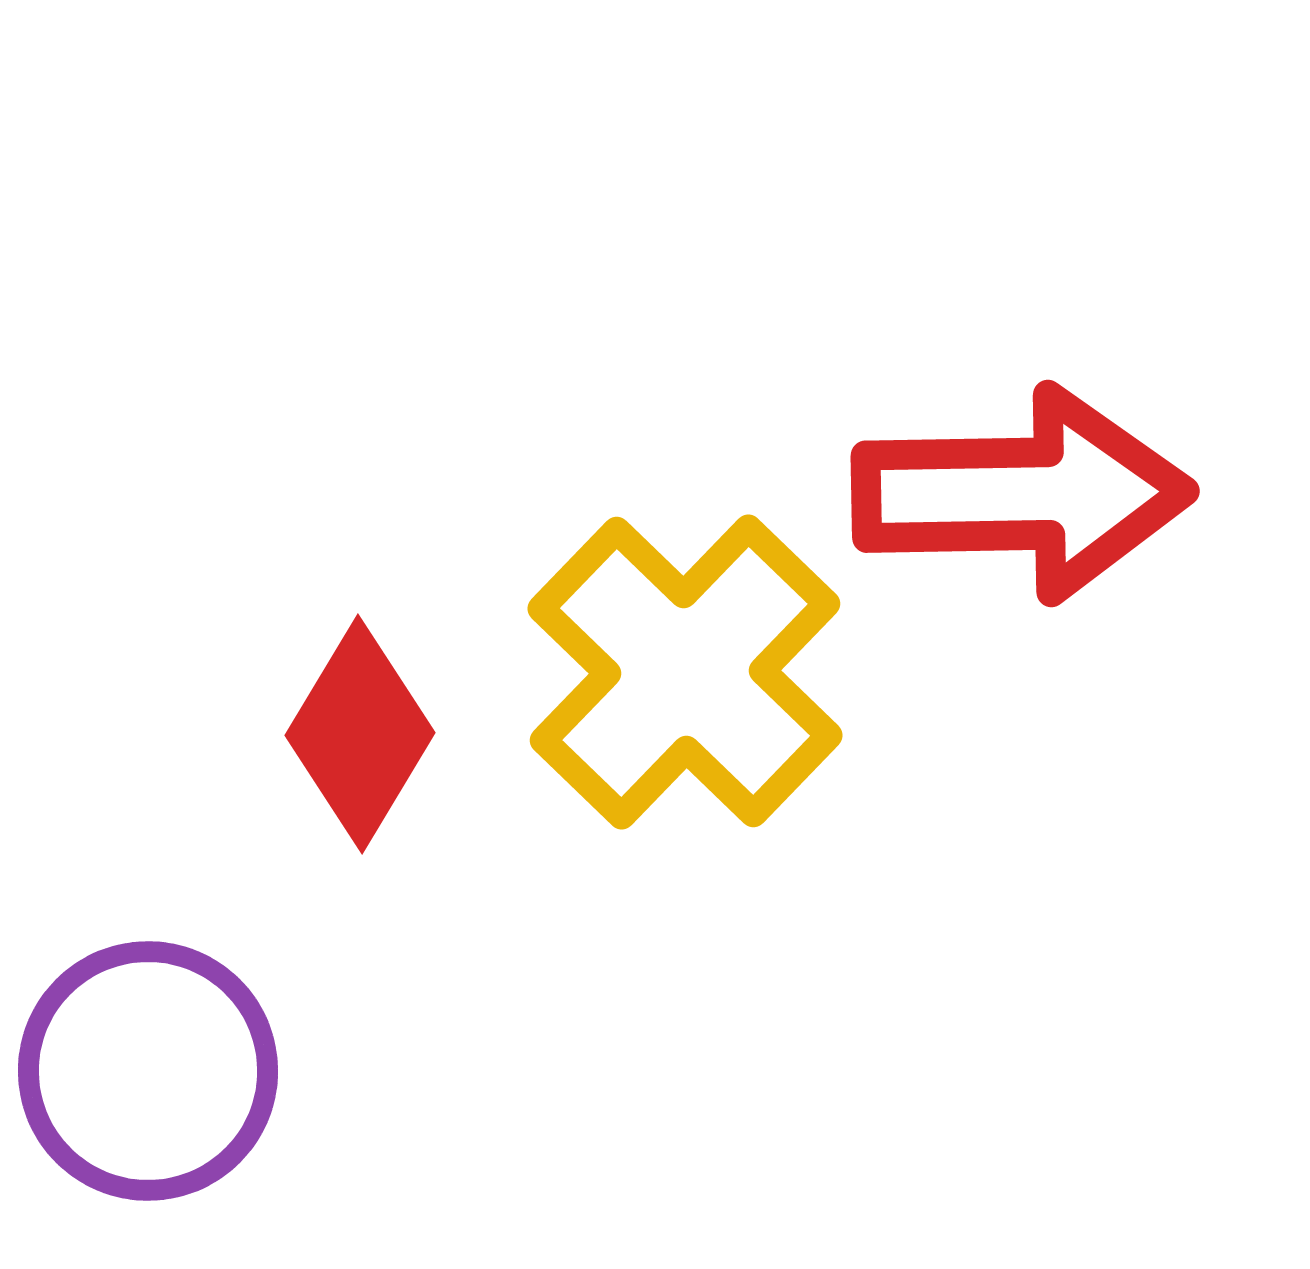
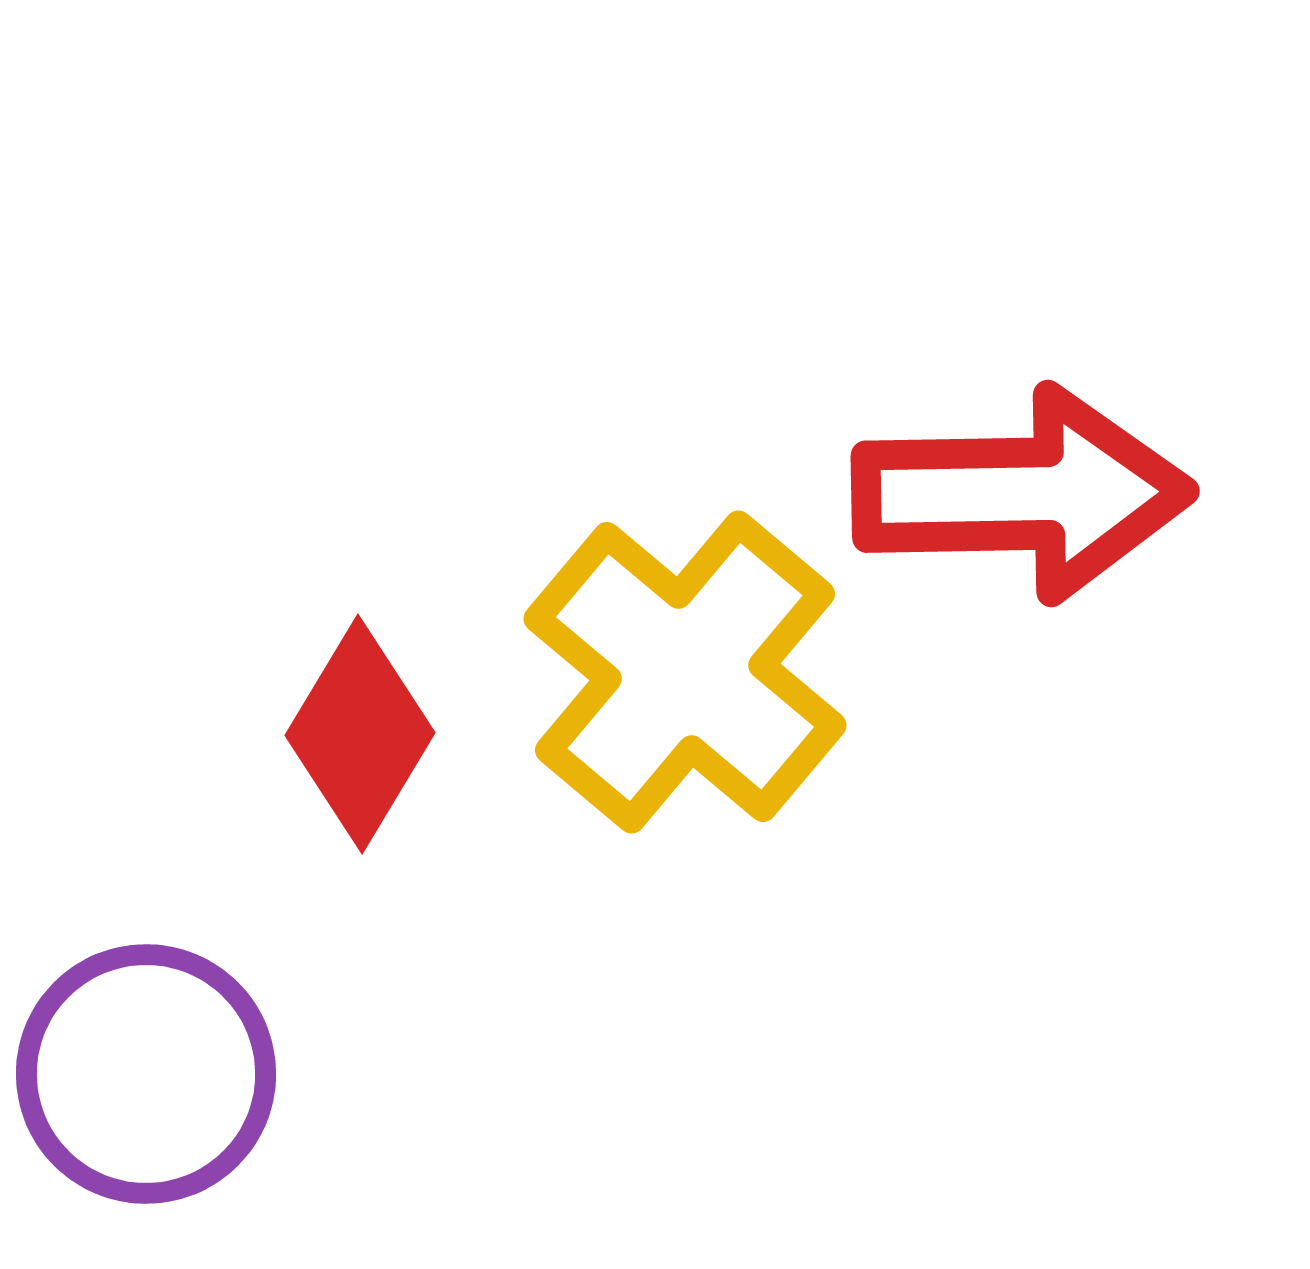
yellow cross: rotated 4 degrees counterclockwise
purple circle: moved 2 px left, 3 px down
